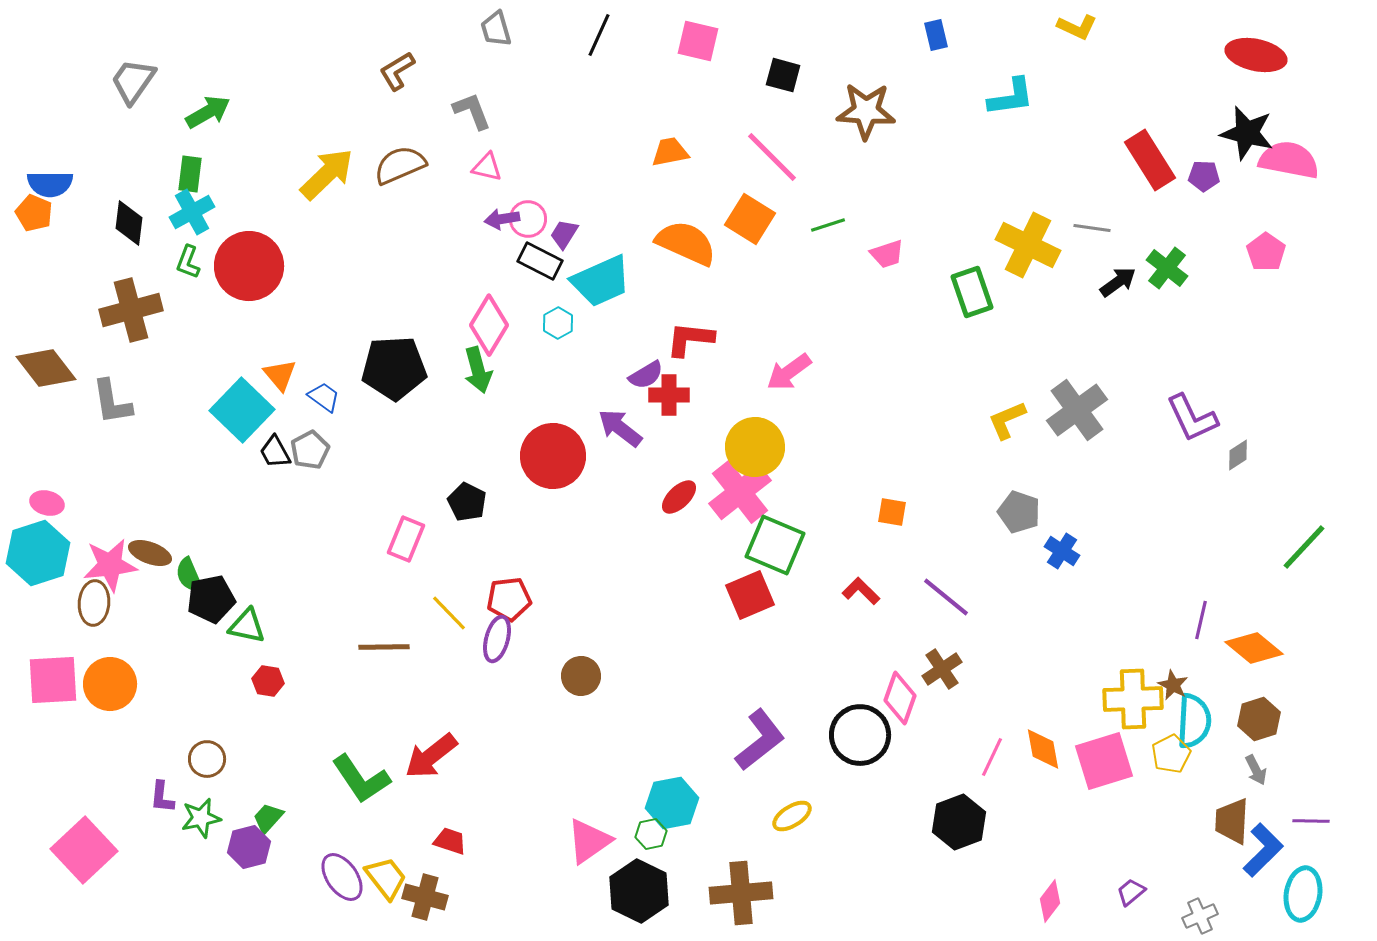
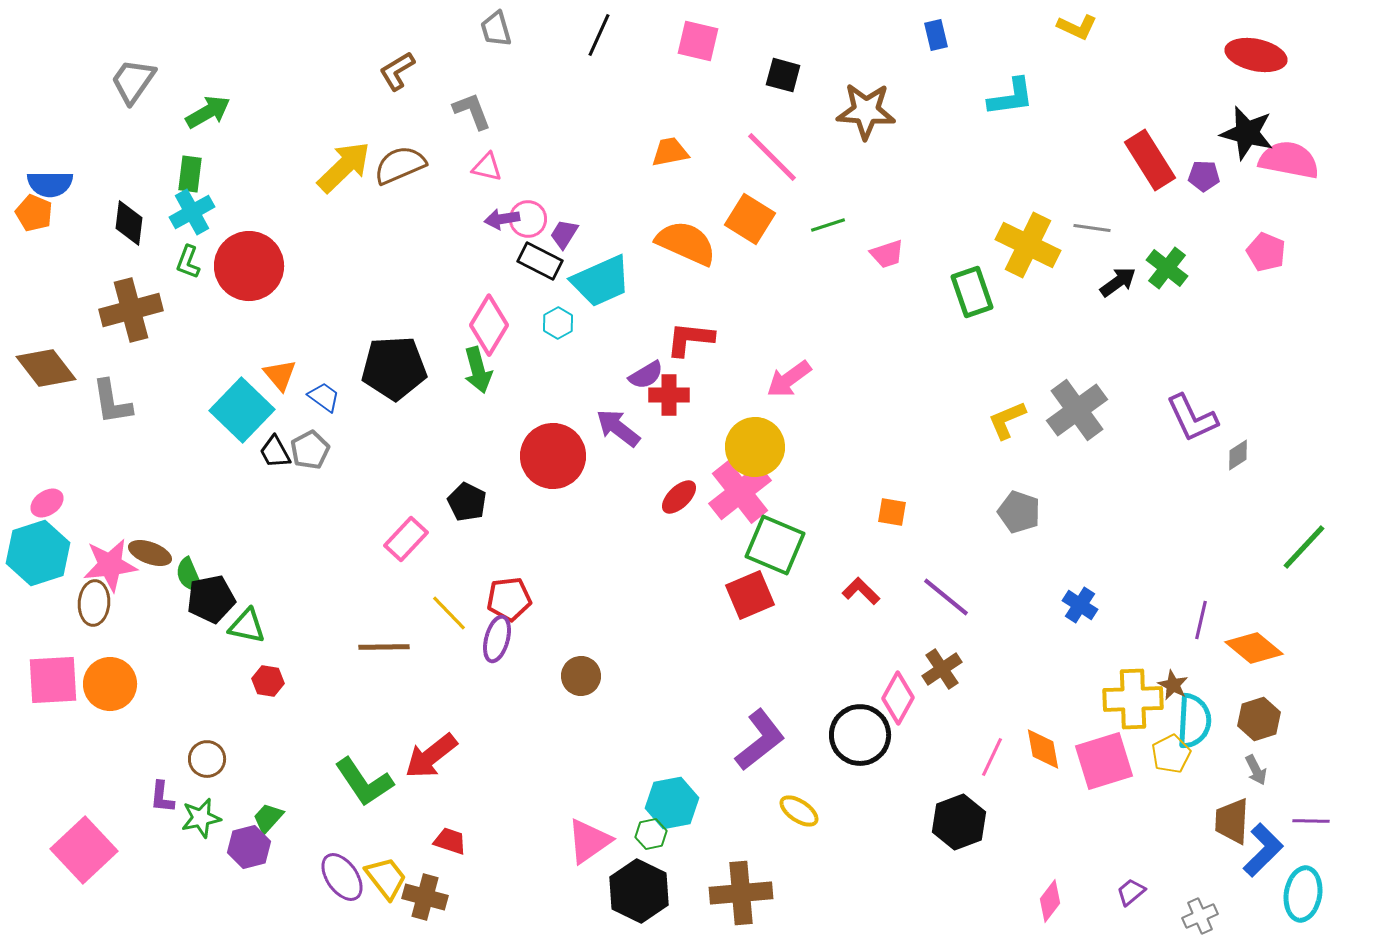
yellow arrow at (327, 174): moved 17 px right, 7 px up
pink pentagon at (1266, 252): rotated 12 degrees counterclockwise
pink arrow at (789, 372): moved 7 px down
purple arrow at (620, 428): moved 2 px left
pink ellipse at (47, 503): rotated 48 degrees counterclockwise
pink rectangle at (406, 539): rotated 21 degrees clockwise
blue cross at (1062, 551): moved 18 px right, 54 px down
pink diamond at (900, 698): moved 2 px left; rotated 9 degrees clockwise
green L-shape at (361, 779): moved 3 px right, 3 px down
yellow ellipse at (792, 816): moved 7 px right, 5 px up; rotated 66 degrees clockwise
